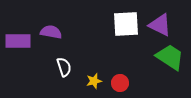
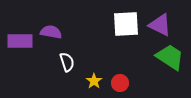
purple rectangle: moved 2 px right
white semicircle: moved 3 px right, 5 px up
yellow star: rotated 21 degrees counterclockwise
